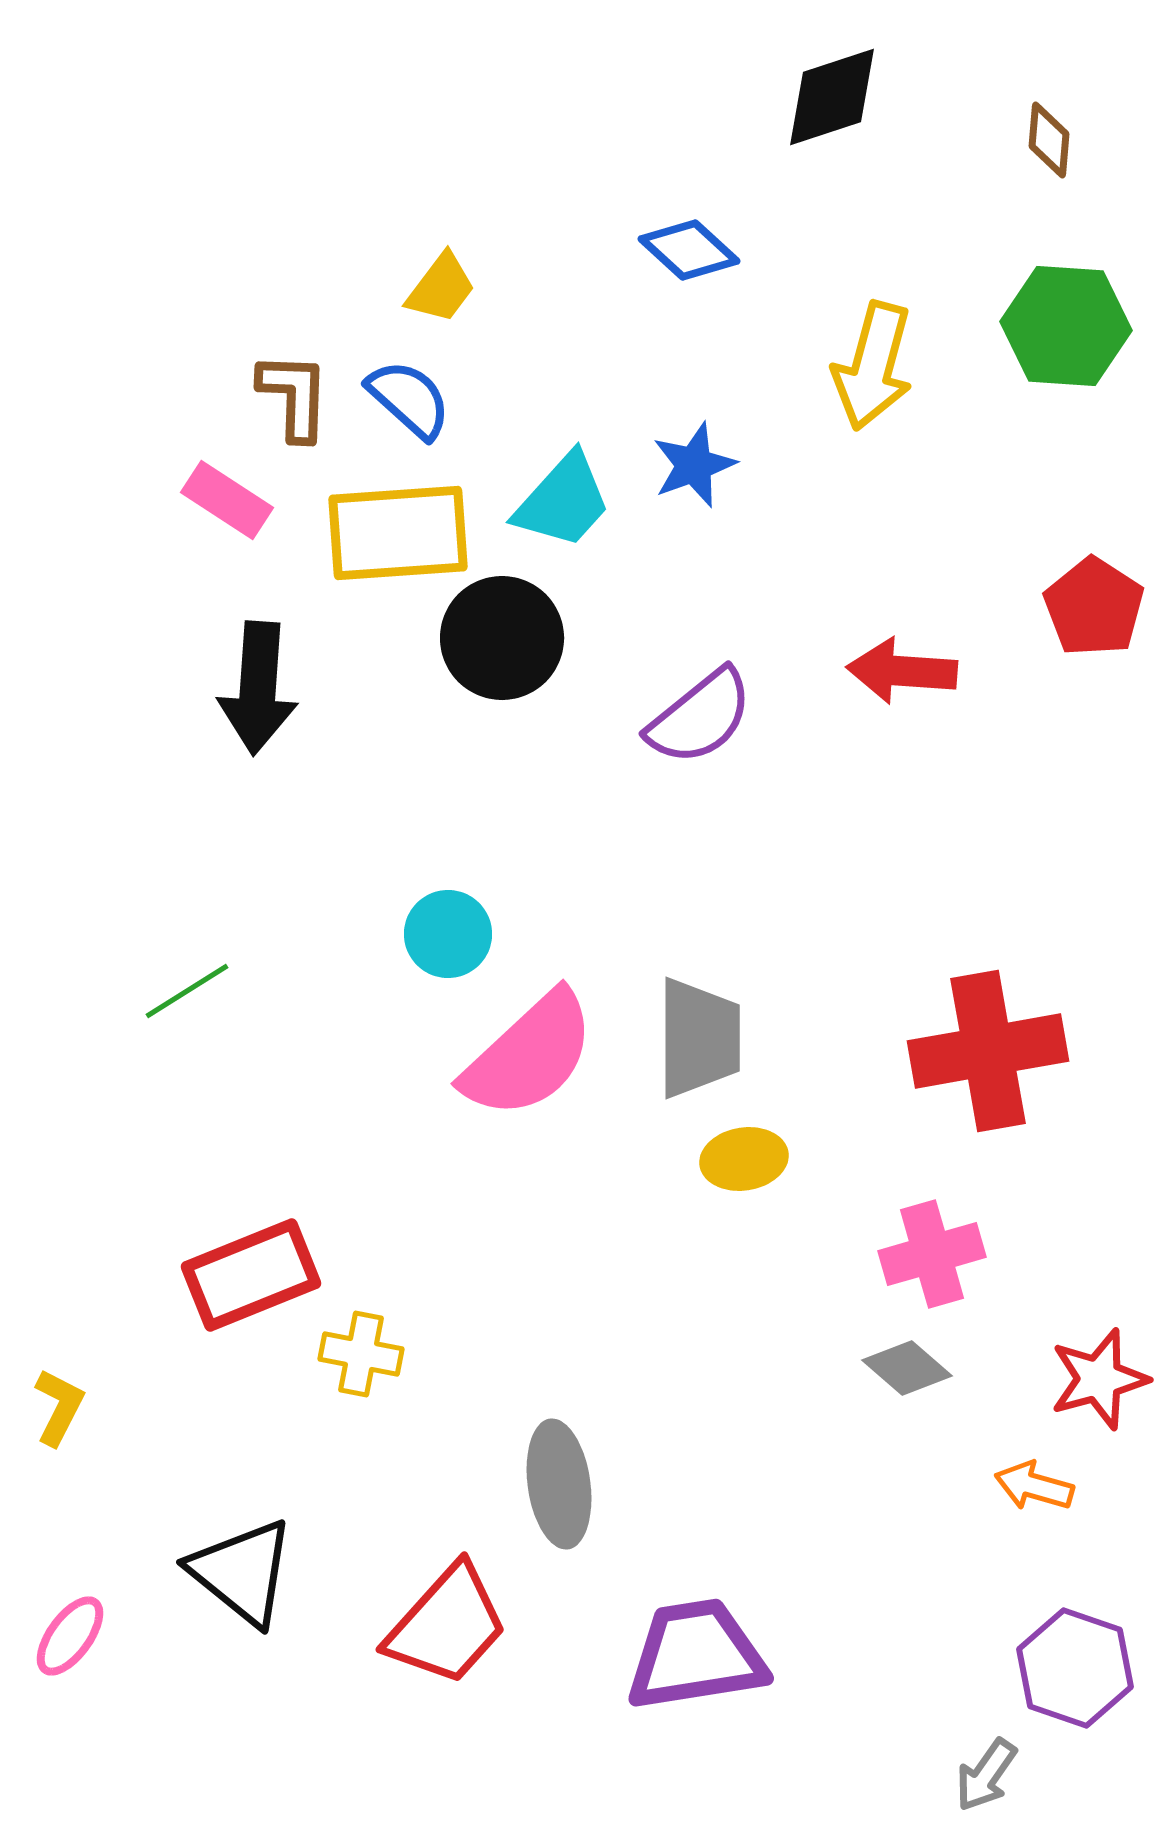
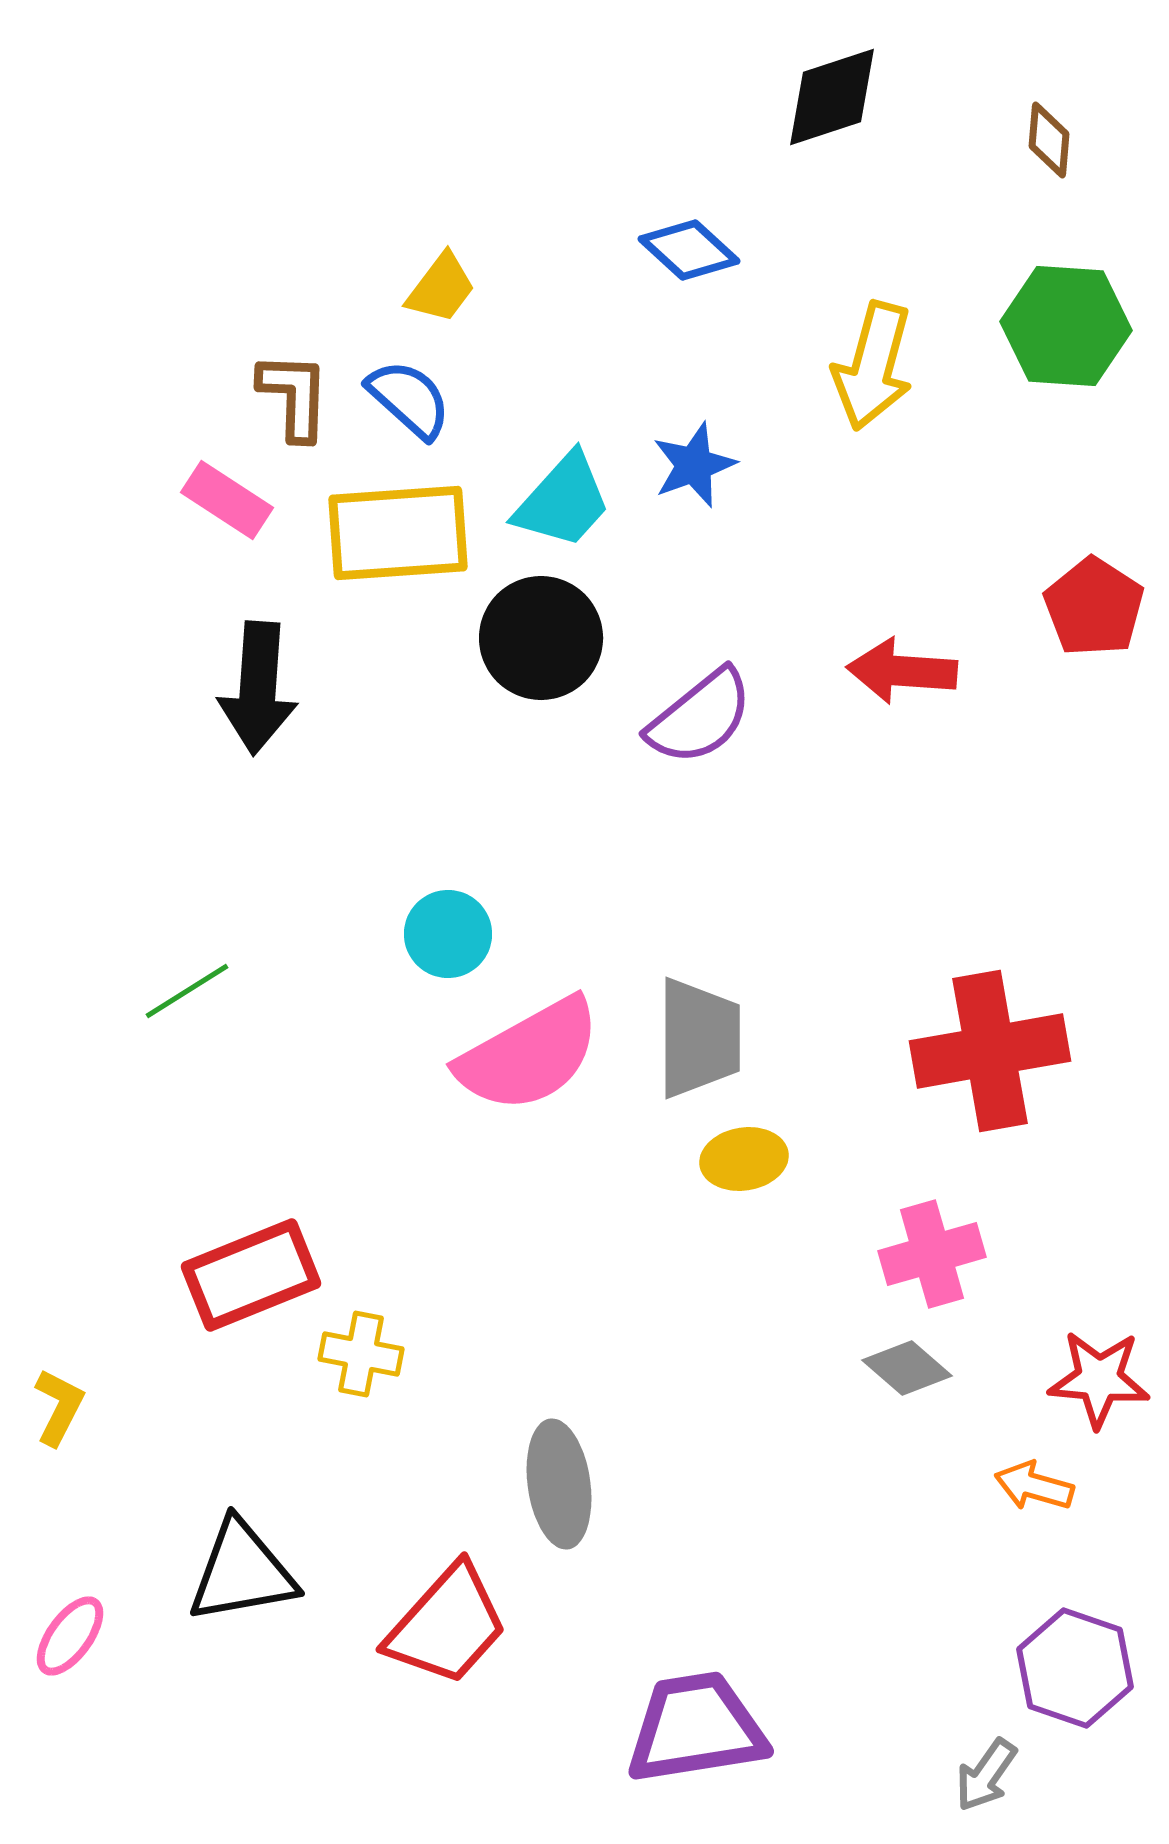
black circle: moved 39 px right
red cross: moved 2 px right
pink semicircle: rotated 14 degrees clockwise
red star: rotated 20 degrees clockwise
black triangle: rotated 49 degrees counterclockwise
purple trapezoid: moved 73 px down
